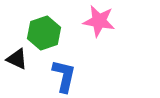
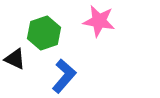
black triangle: moved 2 px left
blue L-shape: rotated 28 degrees clockwise
